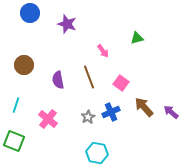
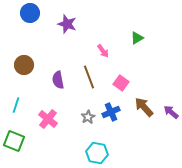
green triangle: rotated 16 degrees counterclockwise
